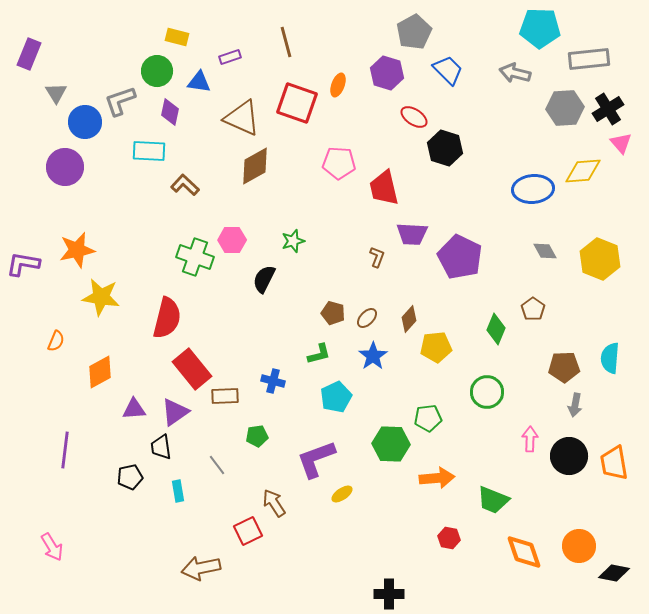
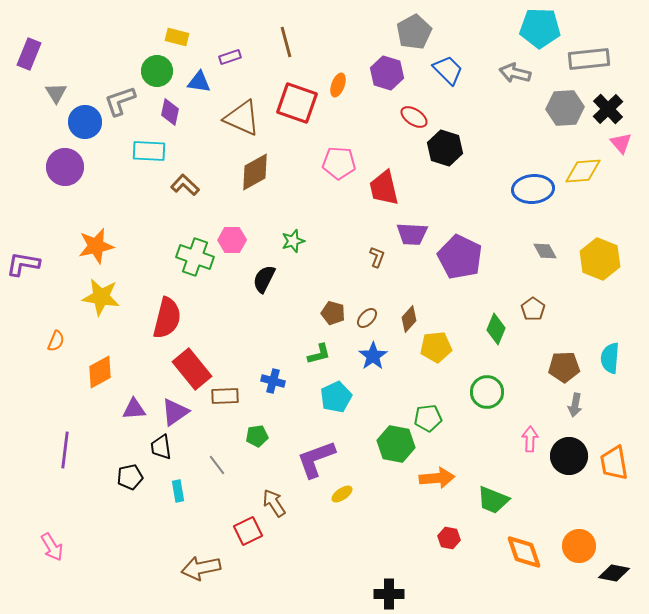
black cross at (608, 109): rotated 12 degrees counterclockwise
brown diamond at (255, 166): moved 6 px down
orange star at (77, 250): moved 19 px right, 4 px up
green hexagon at (391, 444): moved 5 px right; rotated 9 degrees clockwise
